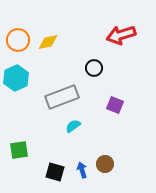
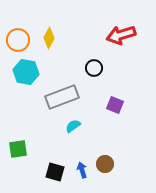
yellow diamond: moved 1 px right, 4 px up; rotated 50 degrees counterclockwise
cyan hexagon: moved 10 px right, 6 px up; rotated 25 degrees counterclockwise
green square: moved 1 px left, 1 px up
